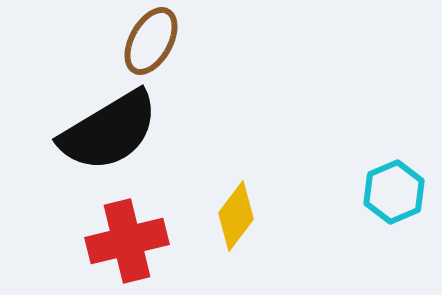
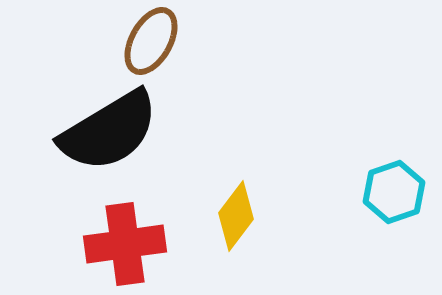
cyan hexagon: rotated 4 degrees clockwise
red cross: moved 2 px left, 3 px down; rotated 6 degrees clockwise
